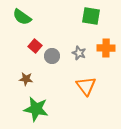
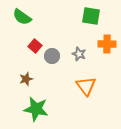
orange cross: moved 1 px right, 4 px up
gray star: moved 1 px down
brown star: rotated 24 degrees counterclockwise
